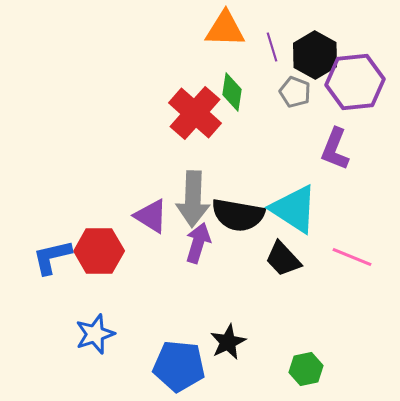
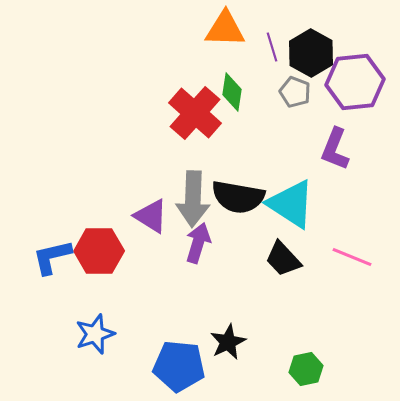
black hexagon: moved 4 px left, 2 px up
cyan triangle: moved 3 px left, 5 px up
black semicircle: moved 18 px up
